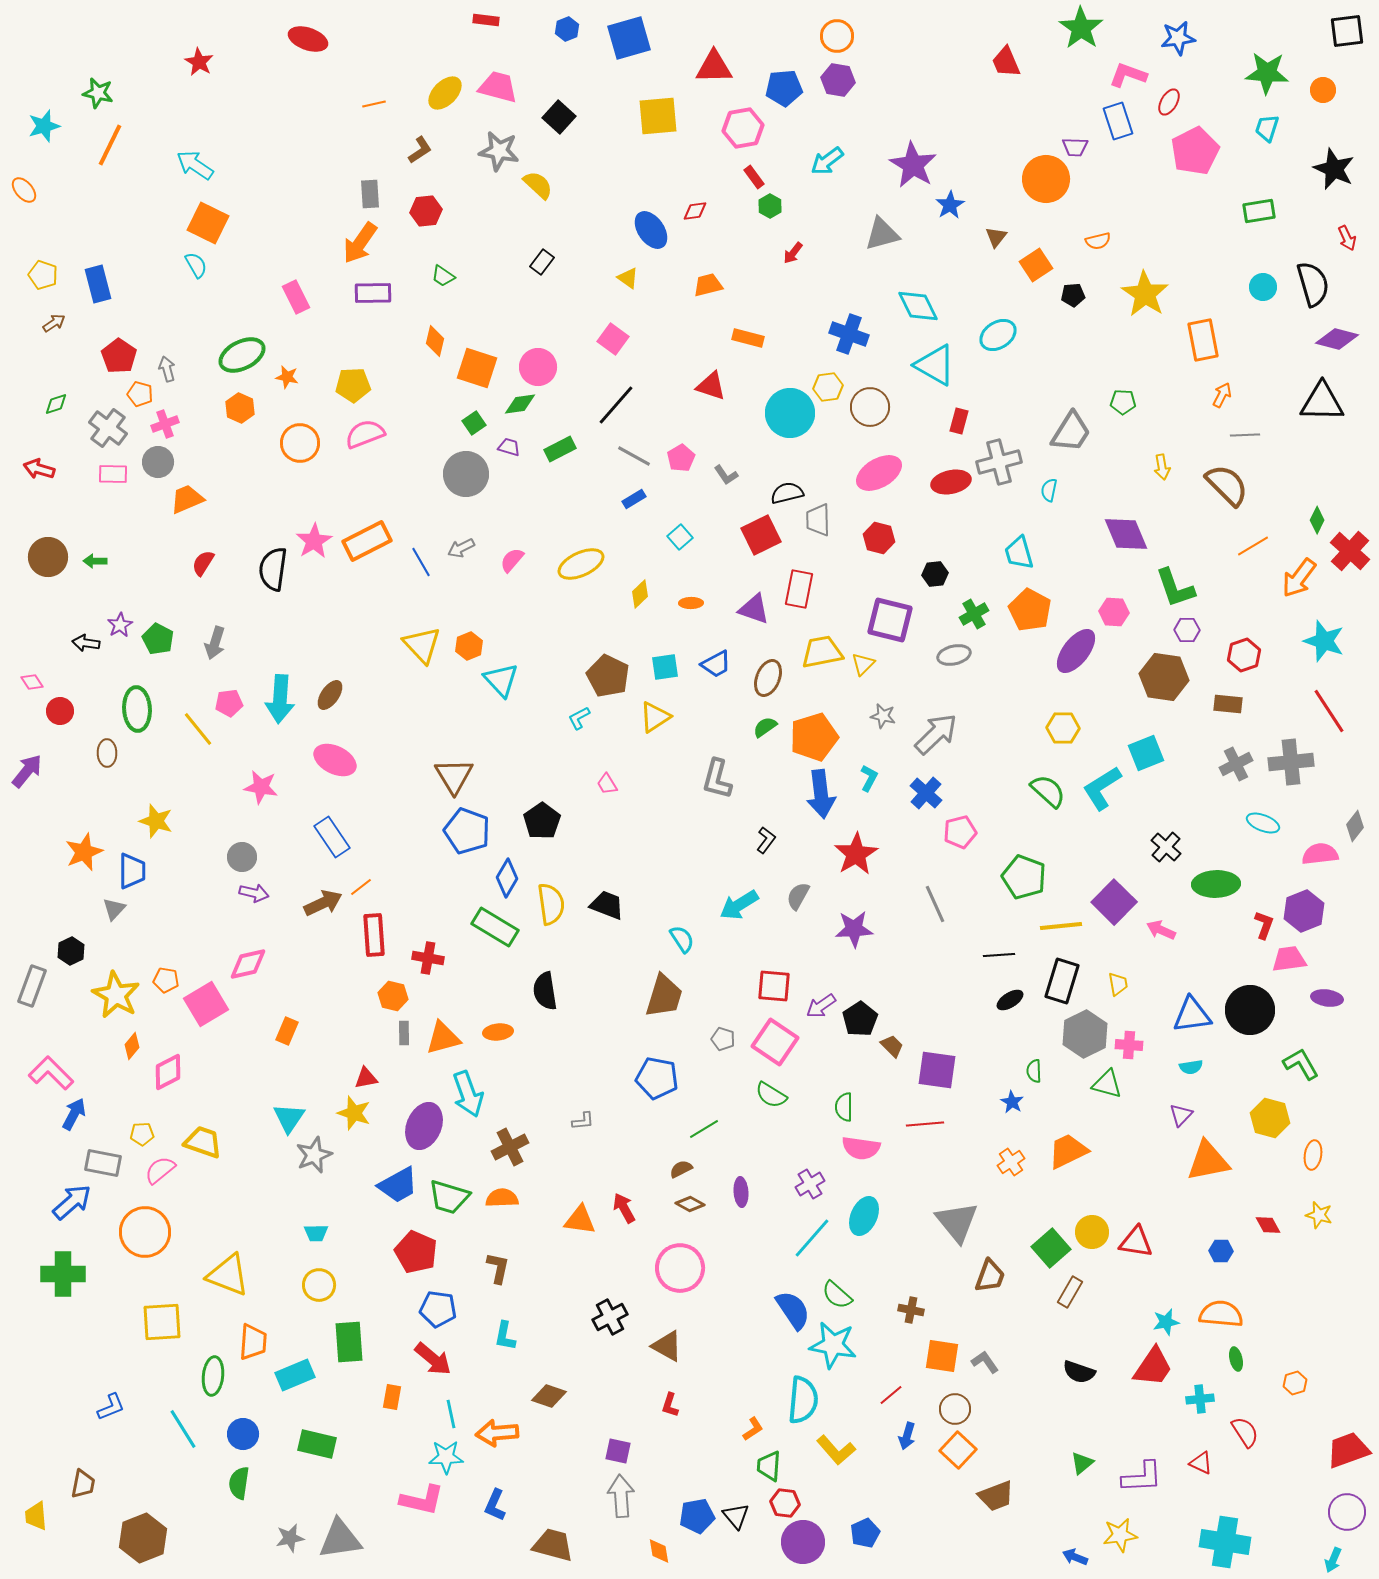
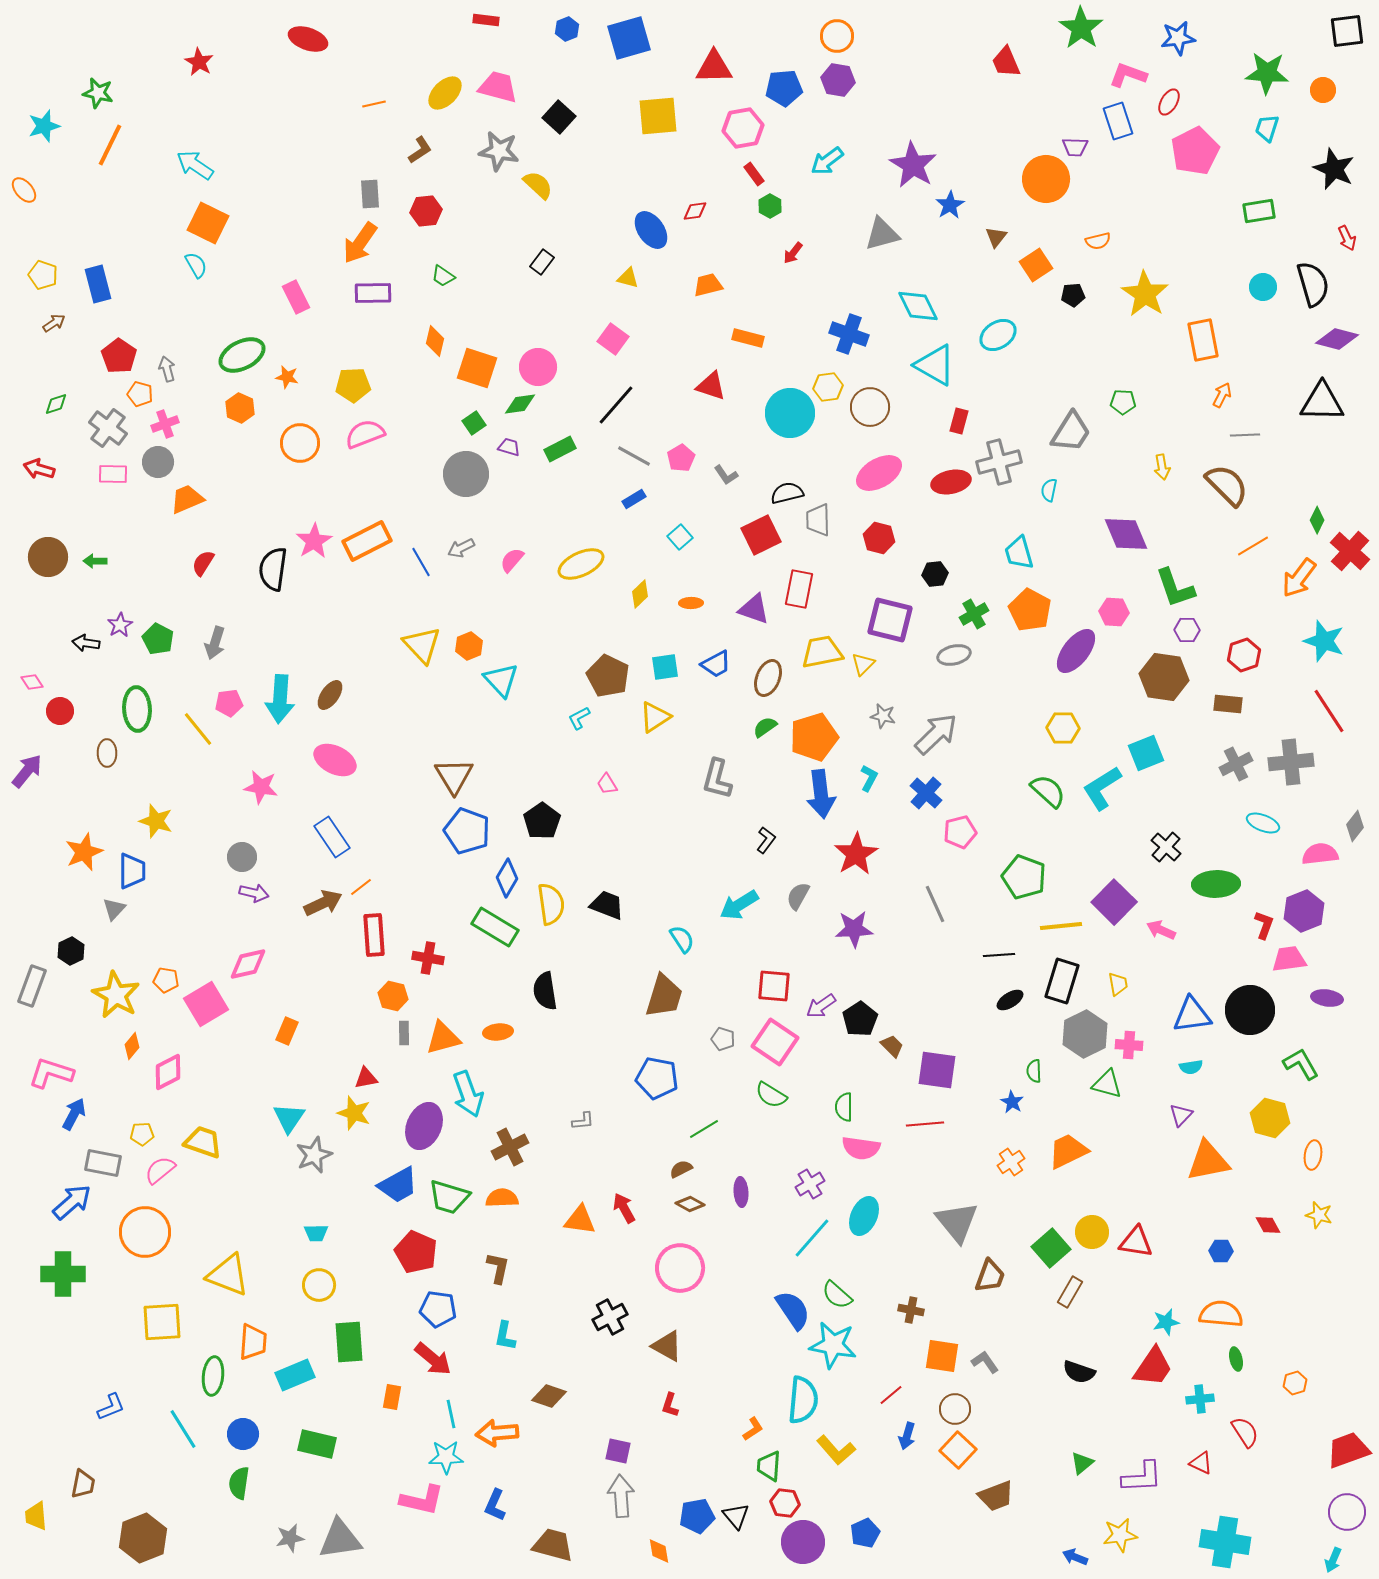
red rectangle at (754, 177): moved 3 px up
yellow triangle at (628, 278): rotated 20 degrees counterclockwise
pink L-shape at (51, 1073): rotated 27 degrees counterclockwise
